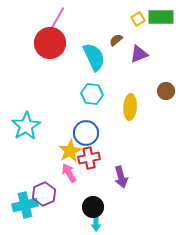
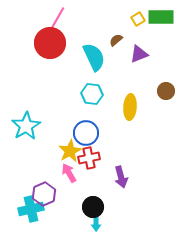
cyan cross: moved 6 px right, 4 px down
